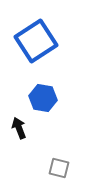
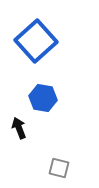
blue square: rotated 9 degrees counterclockwise
